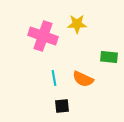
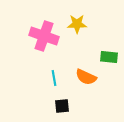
pink cross: moved 1 px right
orange semicircle: moved 3 px right, 2 px up
